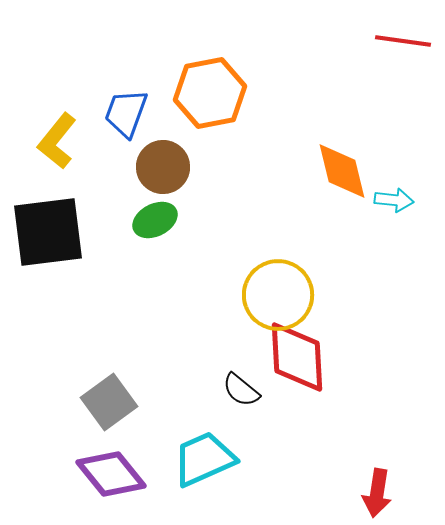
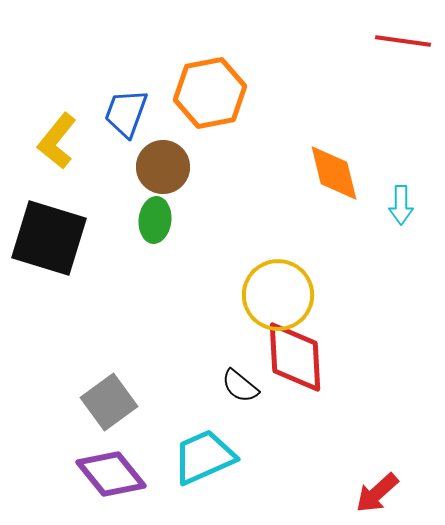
orange diamond: moved 8 px left, 2 px down
cyan arrow: moved 7 px right, 5 px down; rotated 84 degrees clockwise
green ellipse: rotated 57 degrees counterclockwise
black square: moved 1 px right, 6 px down; rotated 24 degrees clockwise
red diamond: moved 2 px left
black semicircle: moved 1 px left, 4 px up
cyan trapezoid: moved 2 px up
red arrow: rotated 39 degrees clockwise
